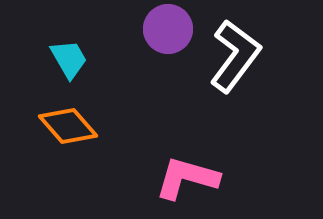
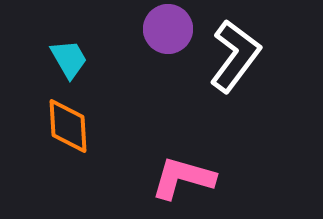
orange diamond: rotated 38 degrees clockwise
pink L-shape: moved 4 px left
